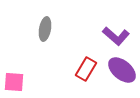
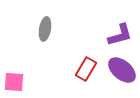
purple L-shape: moved 4 px right, 1 px up; rotated 56 degrees counterclockwise
